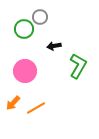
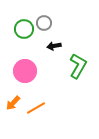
gray circle: moved 4 px right, 6 px down
